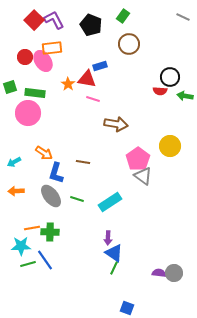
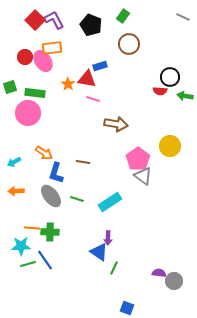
red square at (34, 20): moved 1 px right
orange line at (32, 228): rotated 14 degrees clockwise
blue triangle at (114, 253): moved 15 px left, 1 px up
gray circle at (174, 273): moved 8 px down
